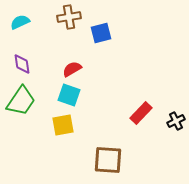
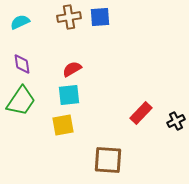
blue square: moved 1 px left, 16 px up; rotated 10 degrees clockwise
cyan square: rotated 25 degrees counterclockwise
